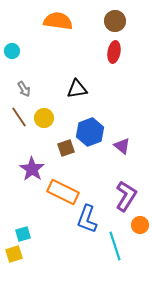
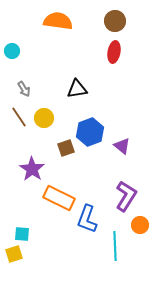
orange rectangle: moved 4 px left, 6 px down
cyan square: moved 1 px left; rotated 21 degrees clockwise
cyan line: rotated 16 degrees clockwise
